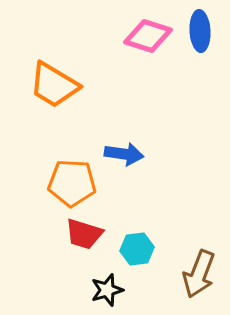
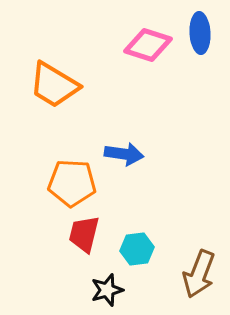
blue ellipse: moved 2 px down
pink diamond: moved 9 px down
red trapezoid: rotated 87 degrees clockwise
